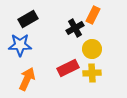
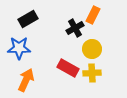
blue star: moved 1 px left, 3 px down
red rectangle: rotated 55 degrees clockwise
orange arrow: moved 1 px left, 1 px down
